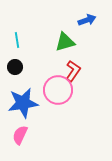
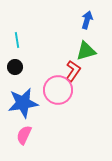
blue arrow: rotated 54 degrees counterclockwise
green triangle: moved 21 px right, 9 px down
pink semicircle: moved 4 px right
